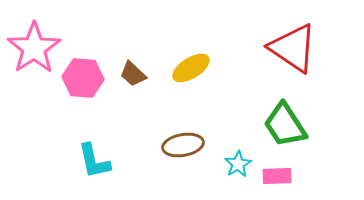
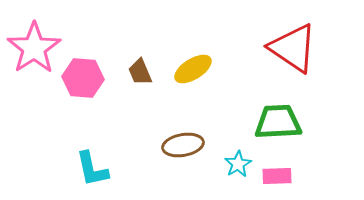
yellow ellipse: moved 2 px right, 1 px down
brown trapezoid: moved 7 px right, 2 px up; rotated 24 degrees clockwise
green trapezoid: moved 7 px left, 3 px up; rotated 120 degrees clockwise
cyan L-shape: moved 2 px left, 8 px down
